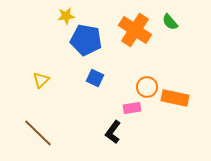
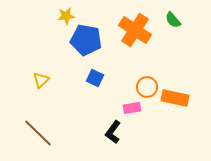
green semicircle: moved 3 px right, 2 px up
